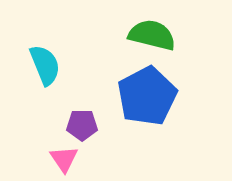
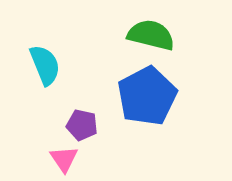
green semicircle: moved 1 px left
purple pentagon: rotated 12 degrees clockwise
